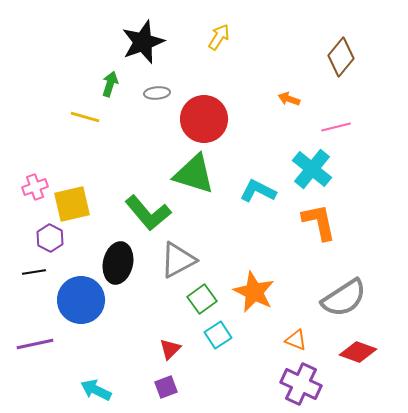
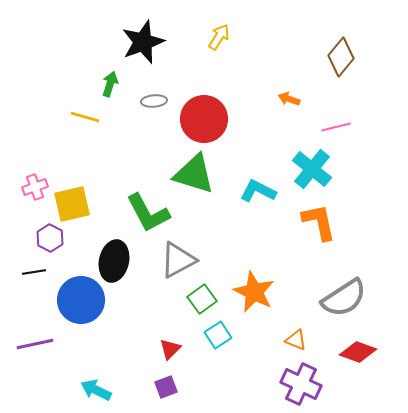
gray ellipse: moved 3 px left, 8 px down
green L-shape: rotated 12 degrees clockwise
black ellipse: moved 4 px left, 2 px up
